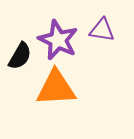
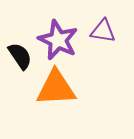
purple triangle: moved 1 px right, 1 px down
black semicircle: rotated 64 degrees counterclockwise
